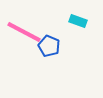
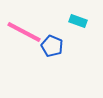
blue pentagon: moved 3 px right
